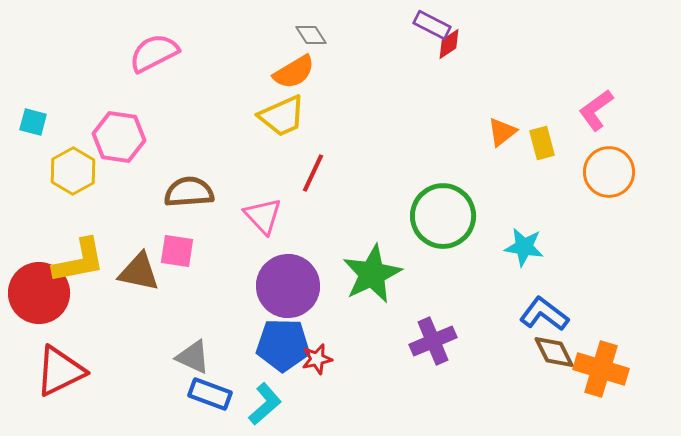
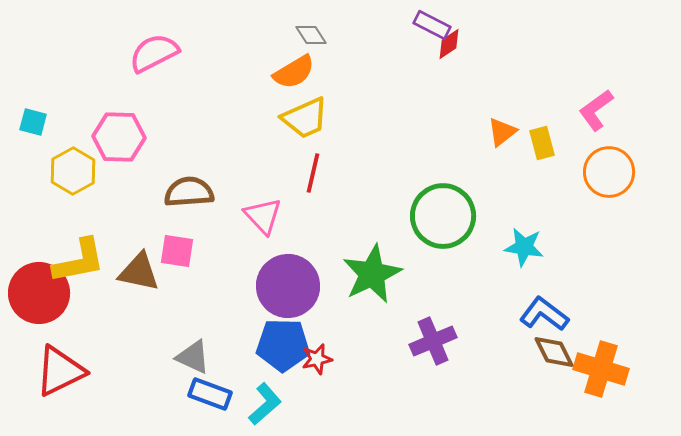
yellow trapezoid: moved 23 px right, 2 px down
pink hexagon: rotated 6 degrees counterclockwise
red line: rotated 12 degrees counterclockwise
